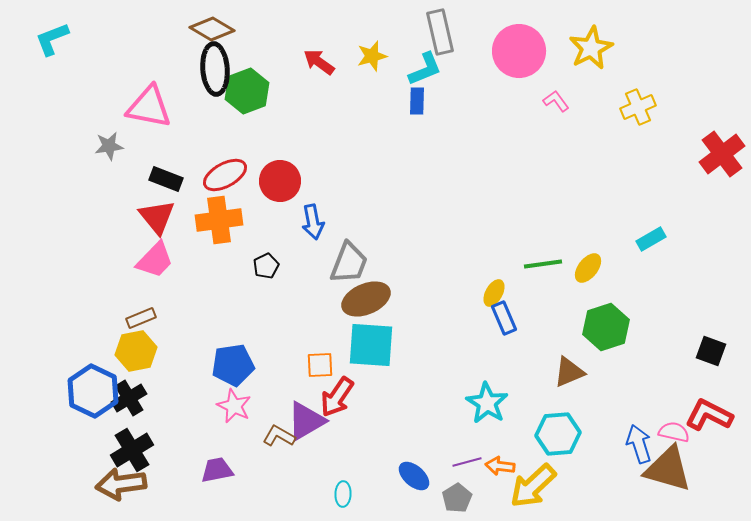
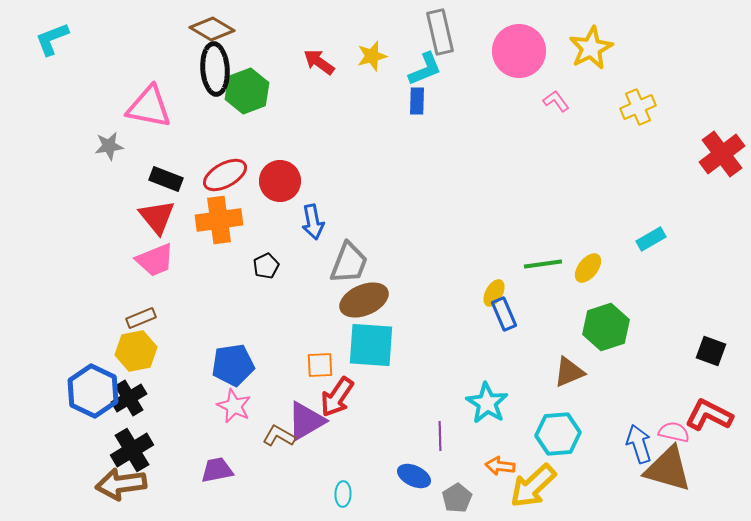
pink trapezoid at (155, 260): rotated 24 degrees clockwise
brown ellipse at (366, 299): moved 2 px left, 1 px down
blue rectangle at (504, 318): moved 4 px up
purple line at (467, 462): moved 27 px left, 26 px up; rotated 76 degrees counterclockwise
blue ellipse at (414, 476): rotated 16 degrees counterclockwise
